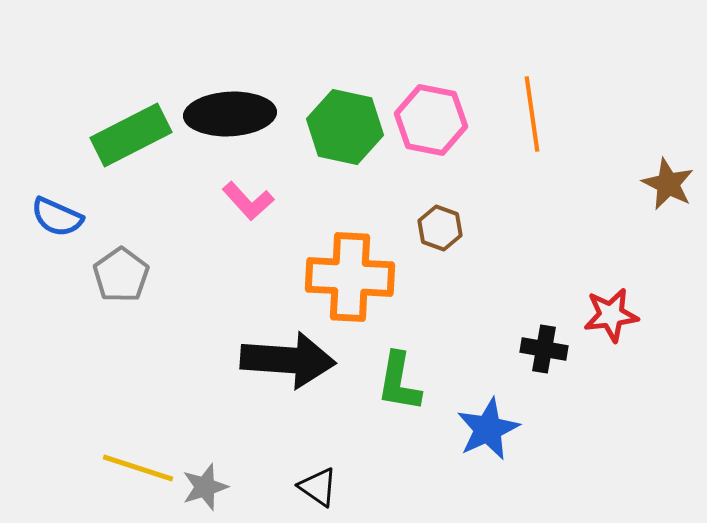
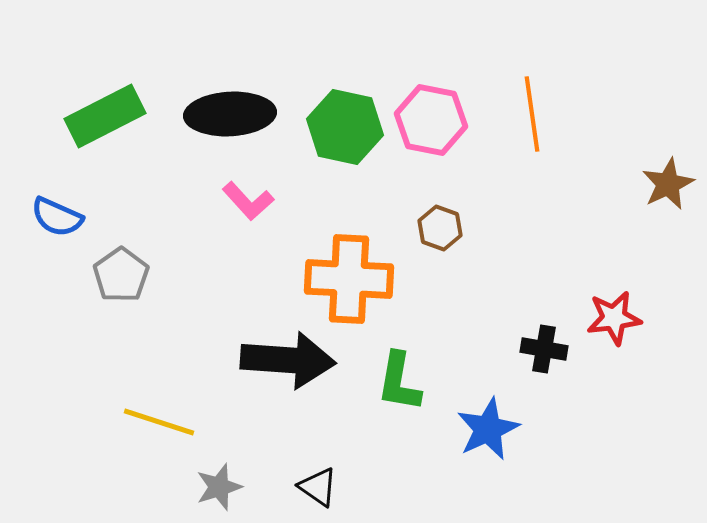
green rectangle: moved 26 px left, 19 px up
brown star: rotated 20 degrees clockwise
orange cross: moved 1 px left, 2 px down
red star: moved 3 px right, 3 px down
yellow line: moved 21 px right, 46 px up
gray star: moved 14 px right
